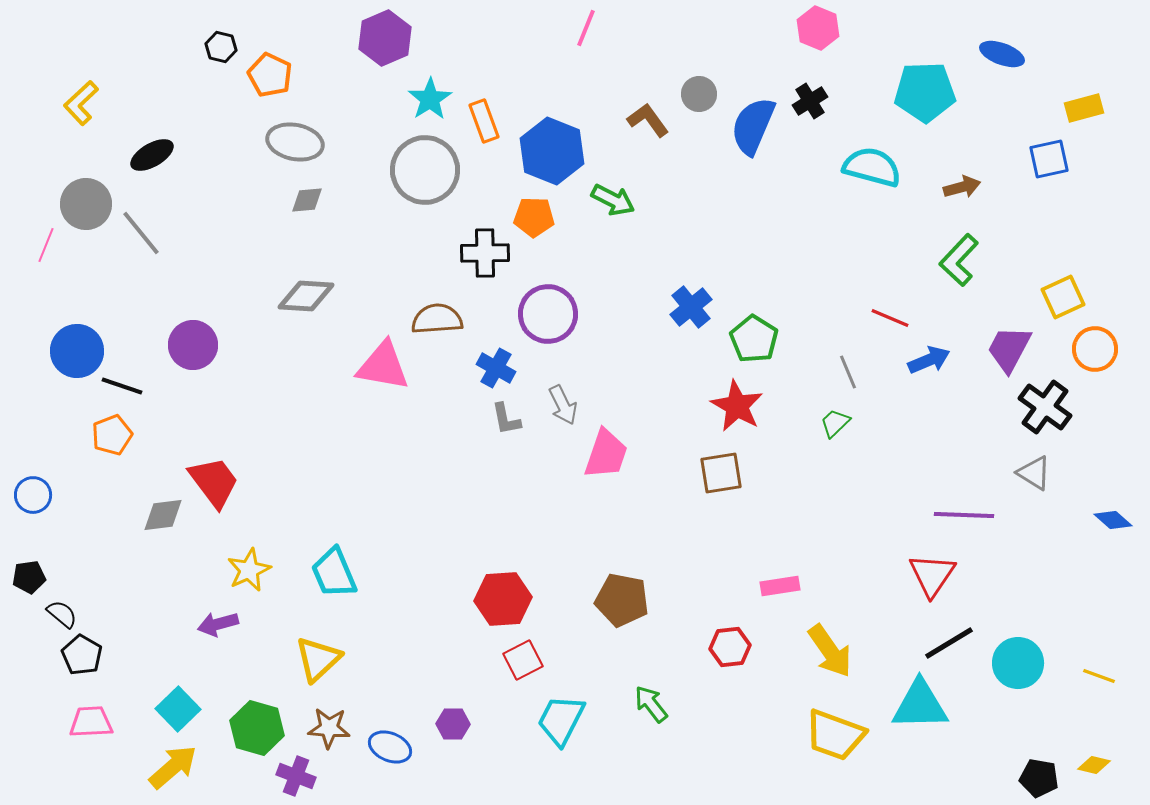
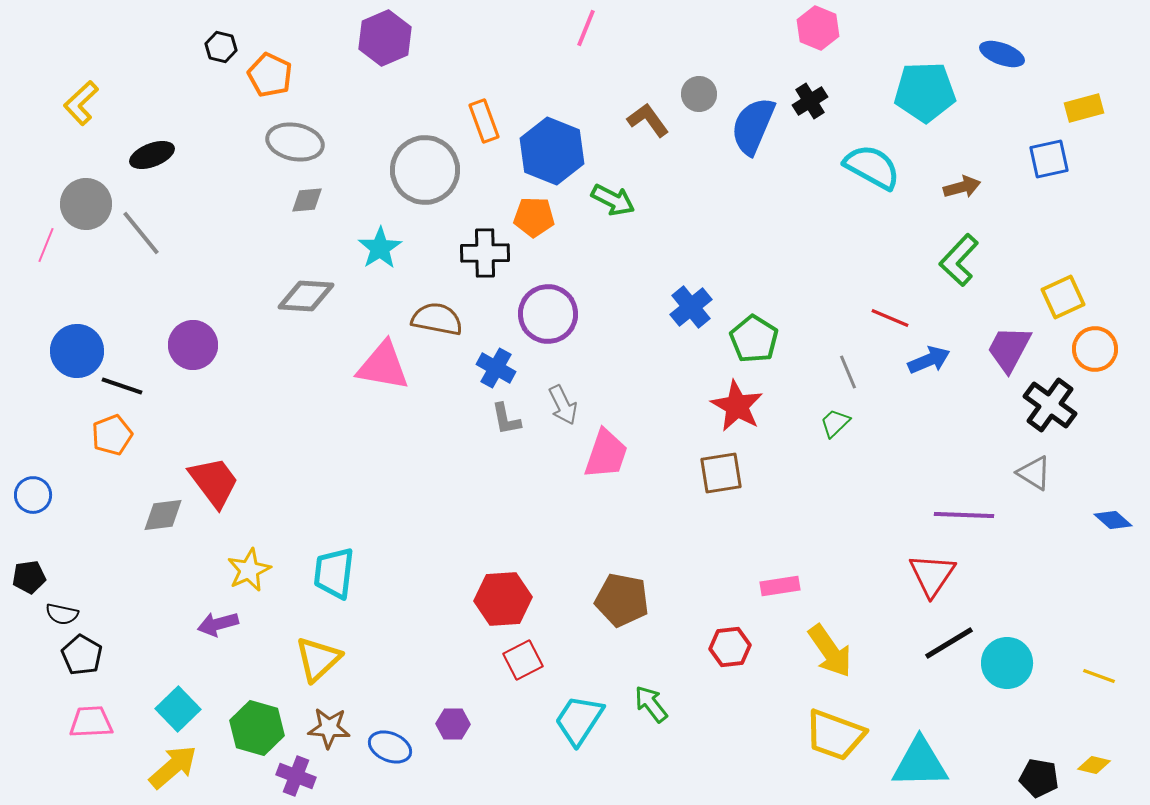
cyan star at (430, 99): moved 50 px left, 149 px down
black ellipse at (152, 155): rotated 9 degrees clockwise
cyan semicircle at (872, 167): rotated 14 degrees clockwise
brown semicircle at (437, 319): rotated 15 degrees clockwise
black cross at (1045, 407): moved 5 px right, 2 px up
cyan trapezoid at (334, 573): rotated 30 degrees clockwise
black semicircle at (62, 614): rotated 152 degrees clockwise
cyan circle at (1018, 663): moved 11 px left
cyan triangle at (920, 705): moved 58 px down
cyan trapezoid at (561, 720): moved 18 px right; rotated 6 degrees clockwise
